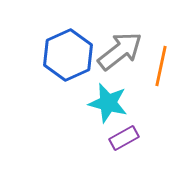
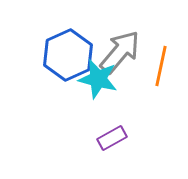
gray arrow: moved 1 px down; rotated 12 degrees counterclockwise
cyan star: moved 10 px left, 24 px up
purple rectangle: moved 12 px left
